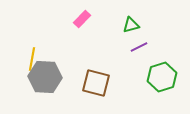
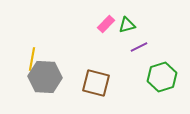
pink rectangle: moved 24 px right, 5 px down
green triangle: moved 4 px left
